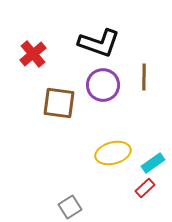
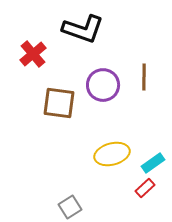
black L-shape: moved 16 px left, 14 px up
yellow ellipse: moved 1 px left, 1 px down
